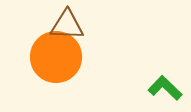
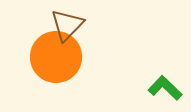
brown triangle: rotated 48 degrees counterclockwise
